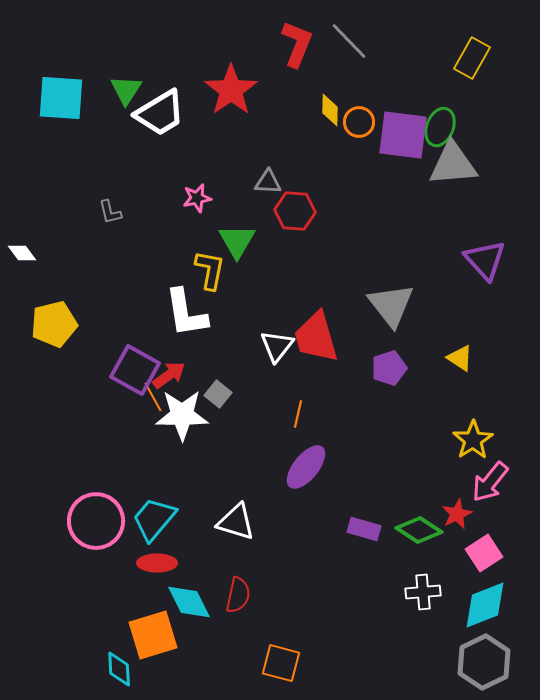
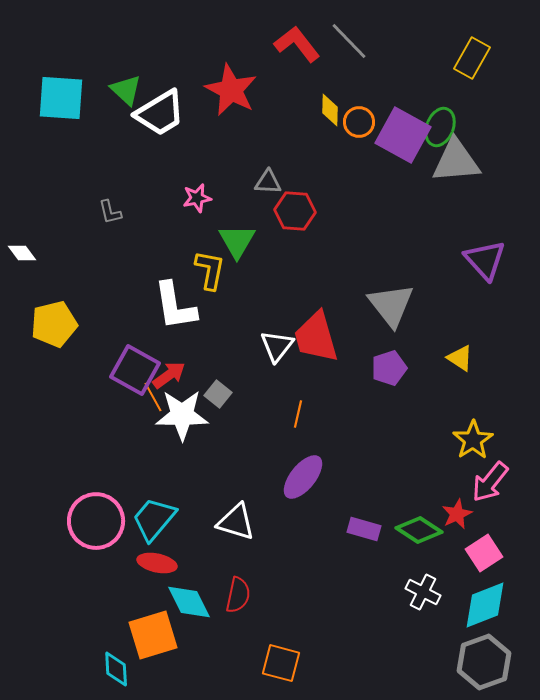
red L-shape at (297, 44): rotated 60 degrees counterclockwise
green triangle at (126, 90): rotated 20 degrees counterclockwise
red star at (231, 90): rotated 10 degrees counterclockwise
purple square at (403, 135): rotated 22 degrees clockwise
gray triangle at (453, 164): moved 3 px right, 3 px up
white L-shape at (186, 313): moved 11 px left, 7 px up
purple ellipse at (306, 467): moved 3 px left, 10 px down
red ellipse at (157, 563): rotated 12 degrees clockwise
white cross at (423, 592): rotated 32 degrees clockwise
gray hexagon at (484, 662): rotated 6 degrees clockwise
cyan diamond at (119, 669): moved 3 px left
